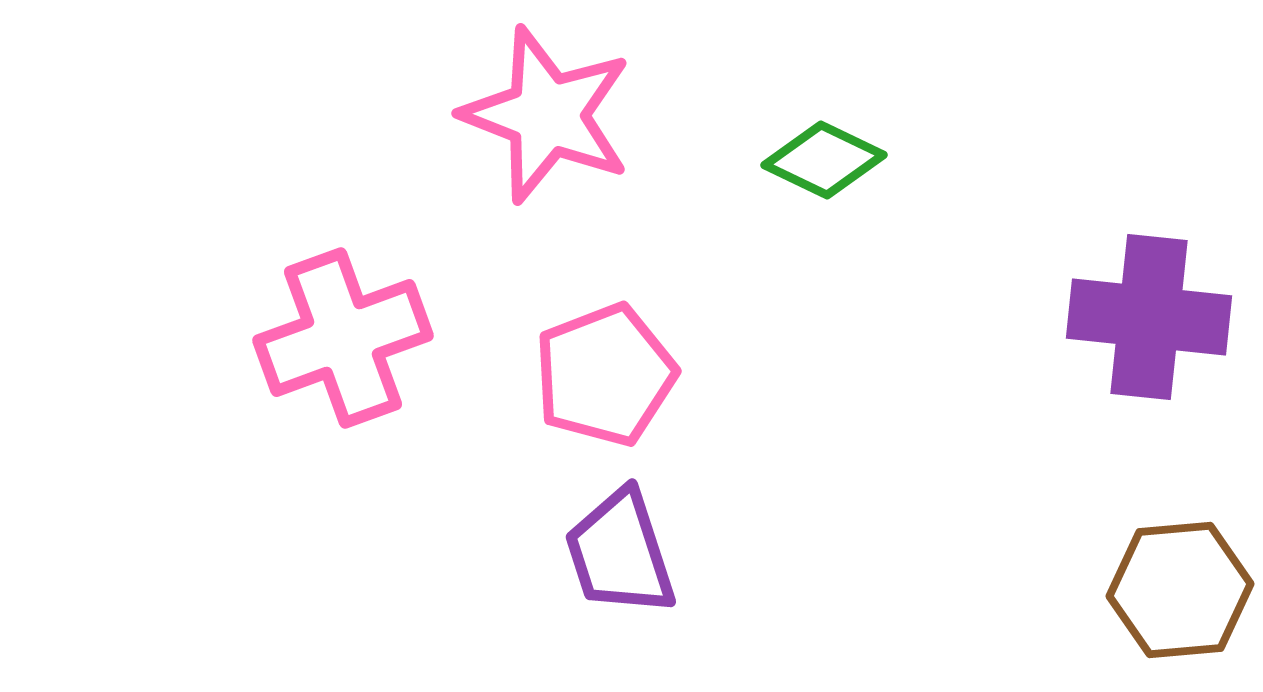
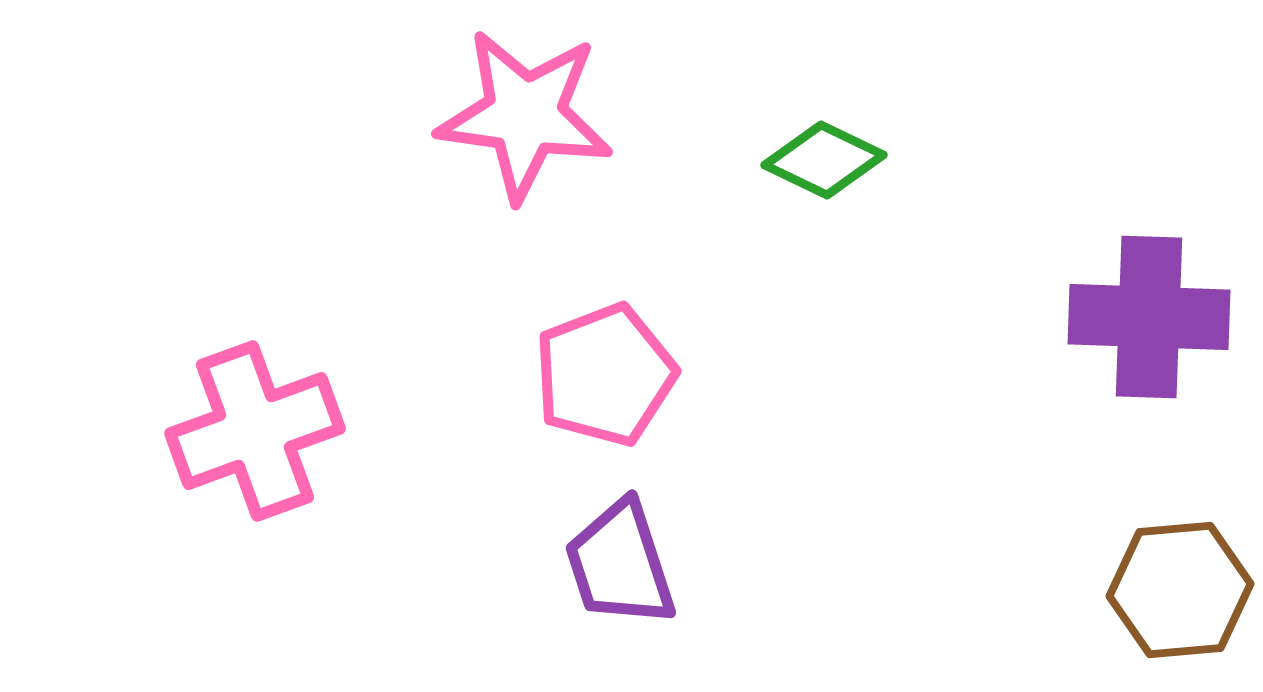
pink star: moved 22 px left; rotated 13 degrees counterclockwise
purple cross: rotated 4 degrees counterclockwise
pink cross: moved 88 px left, 93 px down
purple trapezoid: moved 11 px down
